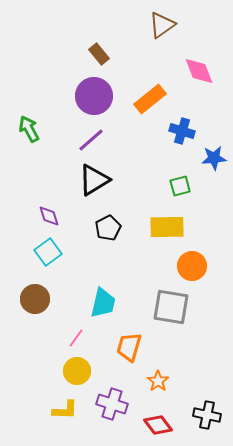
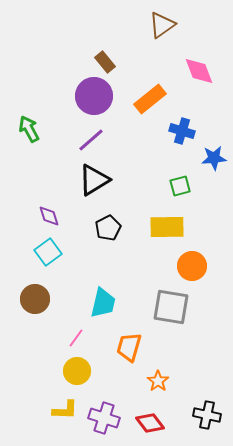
brown rectangle: moved 6 px right, 8 px down
purple cross: moved 8 px left, 14 px down
red diamond: moved 8 px left, 2 px up
